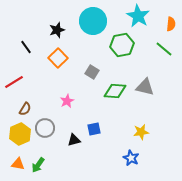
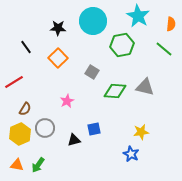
black star: moved 1 px right, 2 px up; rotated 21 degrees clockwise
blue star: moved 4 px up
orange triangle: moved 1 px left, 1 px down
